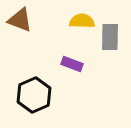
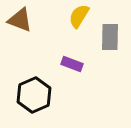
yellow semicircle: moved 3 px left, 5 px up; rotated 60 degrees counterclockwise
